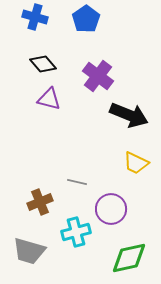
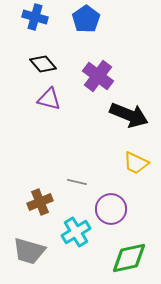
cyan cross: rotated 16 degrees counterclockwise
